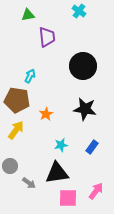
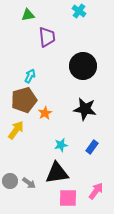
brown pentagon: moved 7 px right; rotated 25 degrees counterclockwise
orange star: moved 1 px left, 1 px up
gray circle: moved 15 px down
